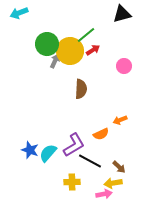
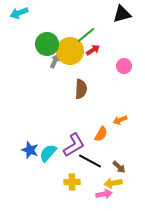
orange semicircle: rotated 35 degrees counterclockwise
